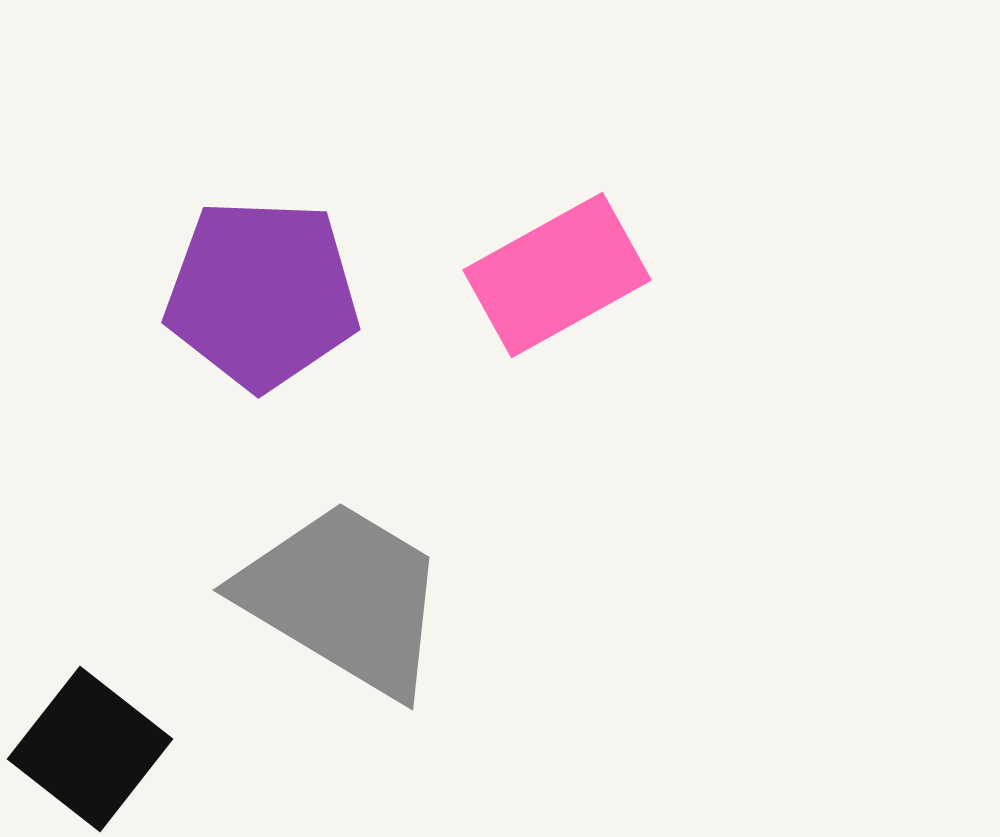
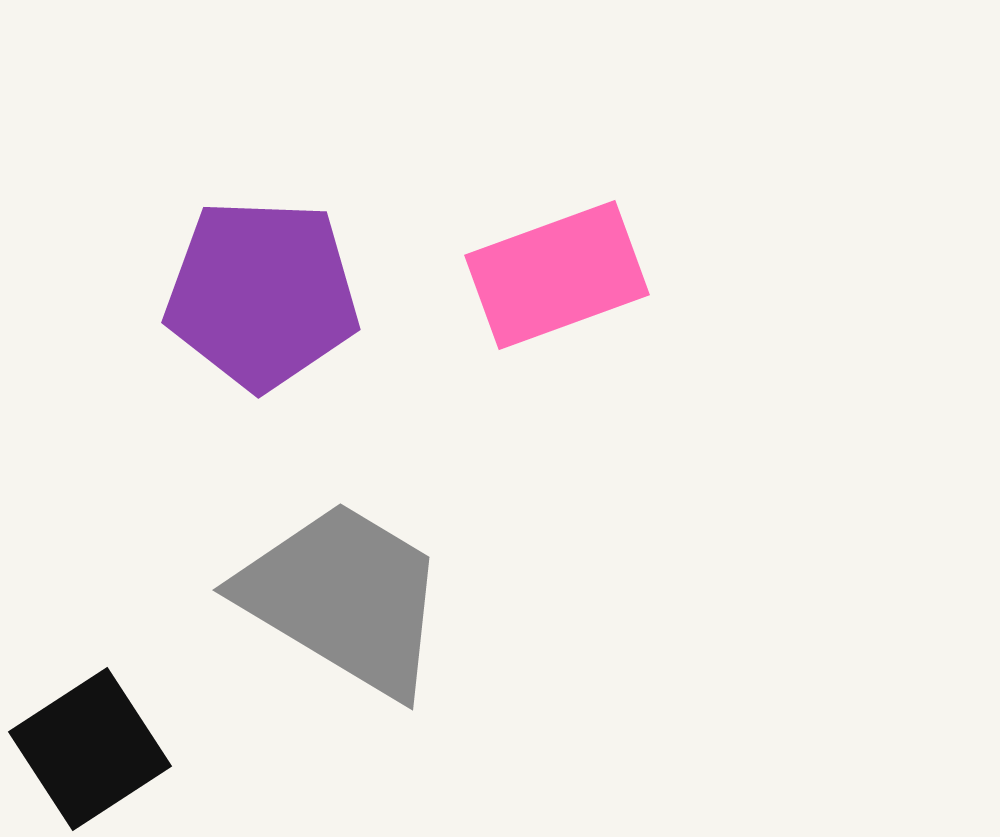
pink rectangle: rotated 9 degrees clockwise
black square: rotated 19 degrees clockwise
